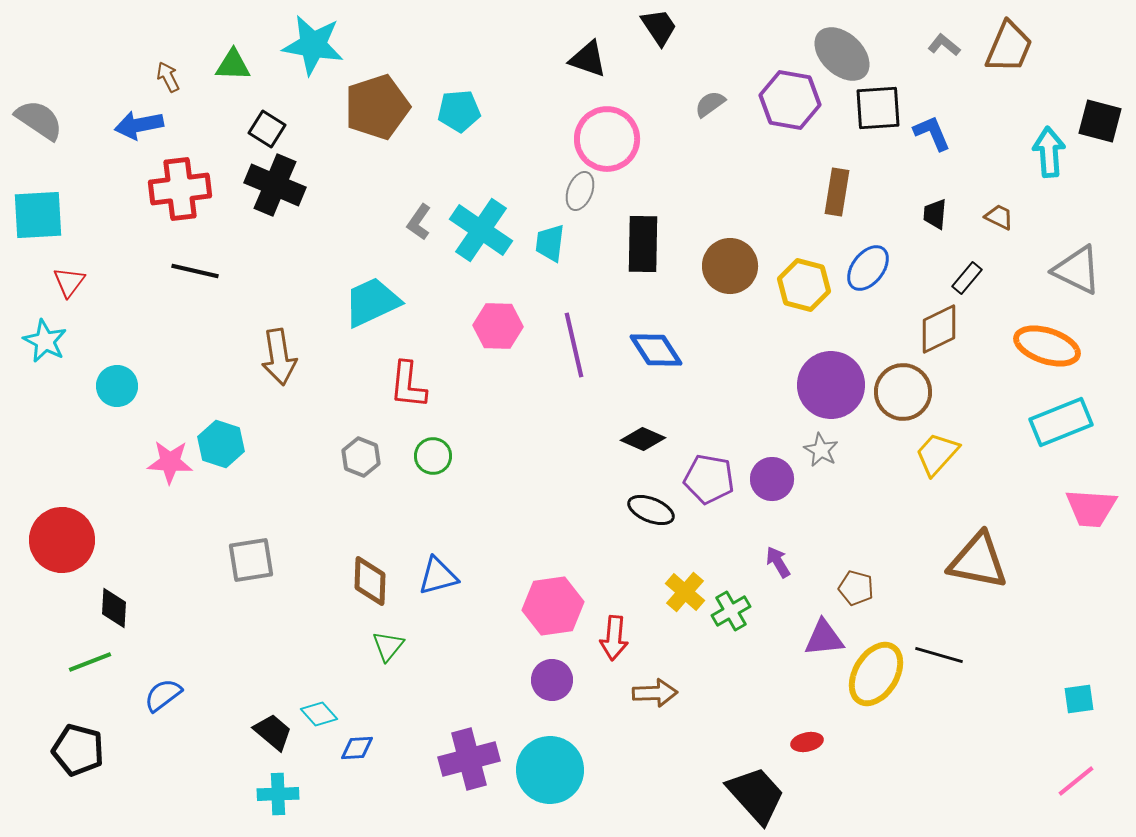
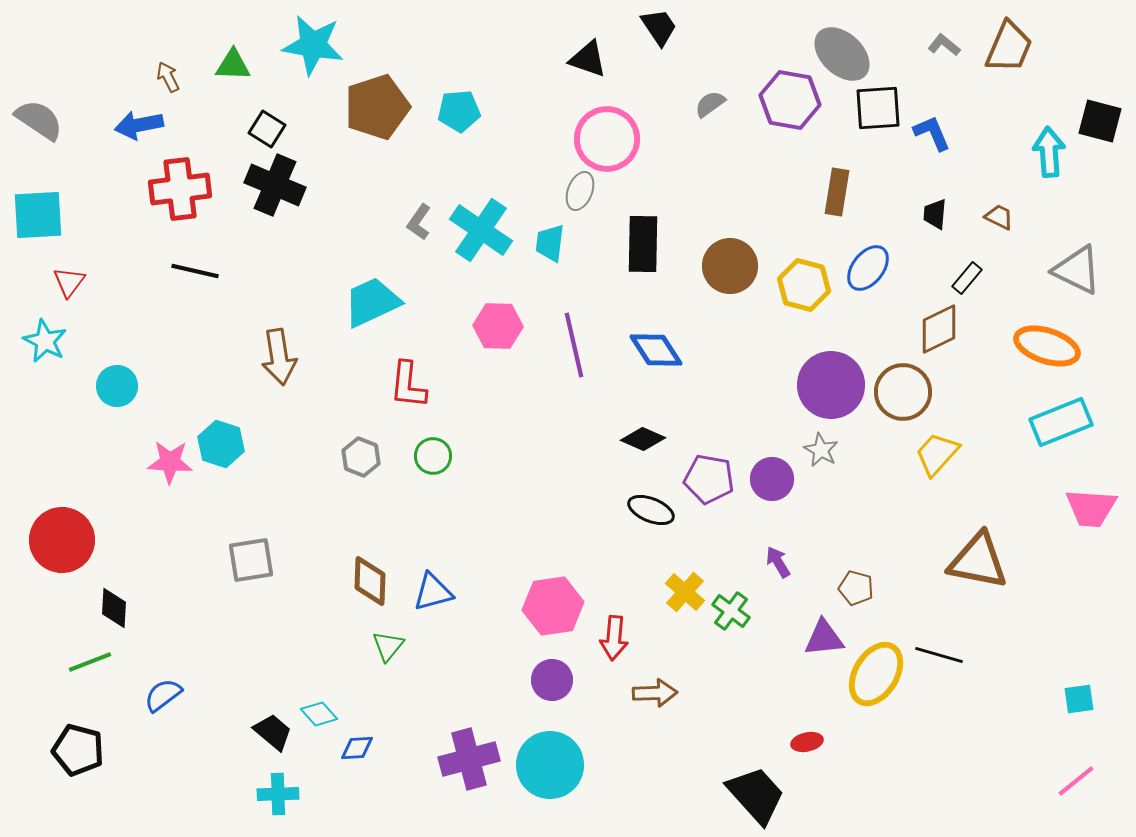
blue triangle at (438, 576): moved 5 px left, 16 px down
green cross at (731, 611): rotated 24 degrees counterclockwise
cyan circle at (550, 770): moved 5 px up
